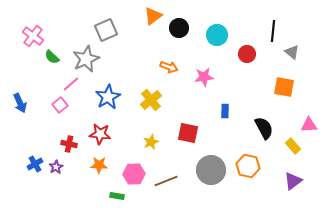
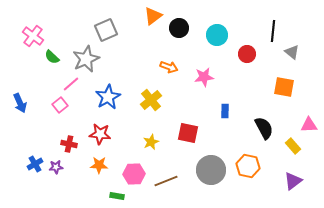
purple star: rotated 24 degrees clockwise
